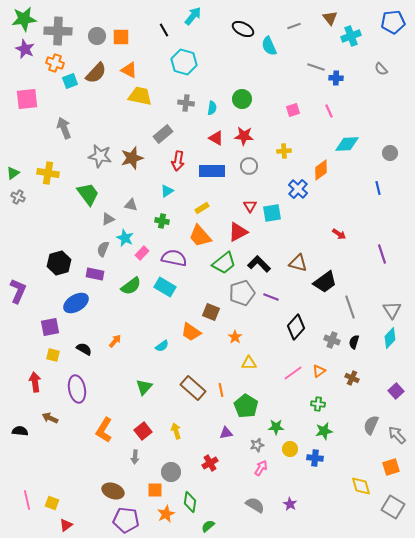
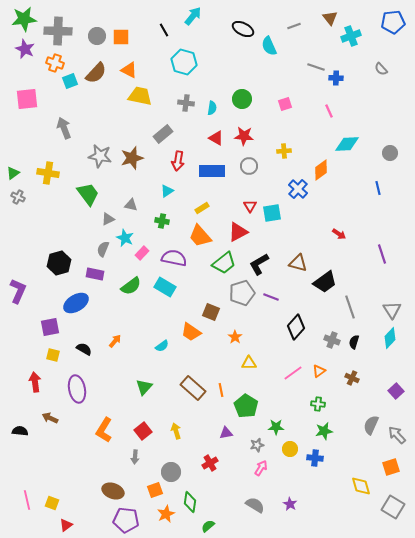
pink square at (293, 110): moved 8 px left, 6 px up
black L-shape at (259, 264): rotated 75 degrees counterclockwise
orange square at (155, 490): rotated 21 degrees counterclockwise
